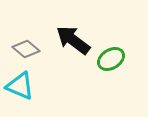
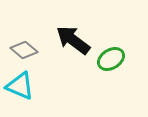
gray diamond: moved 2 px left, 1 px down
